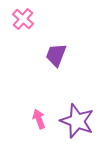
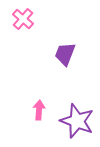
purple trapezoid: moved 9 px right, 1 px up
pink arrow: moved 9 px up; rotated 24 degrees clockwise
